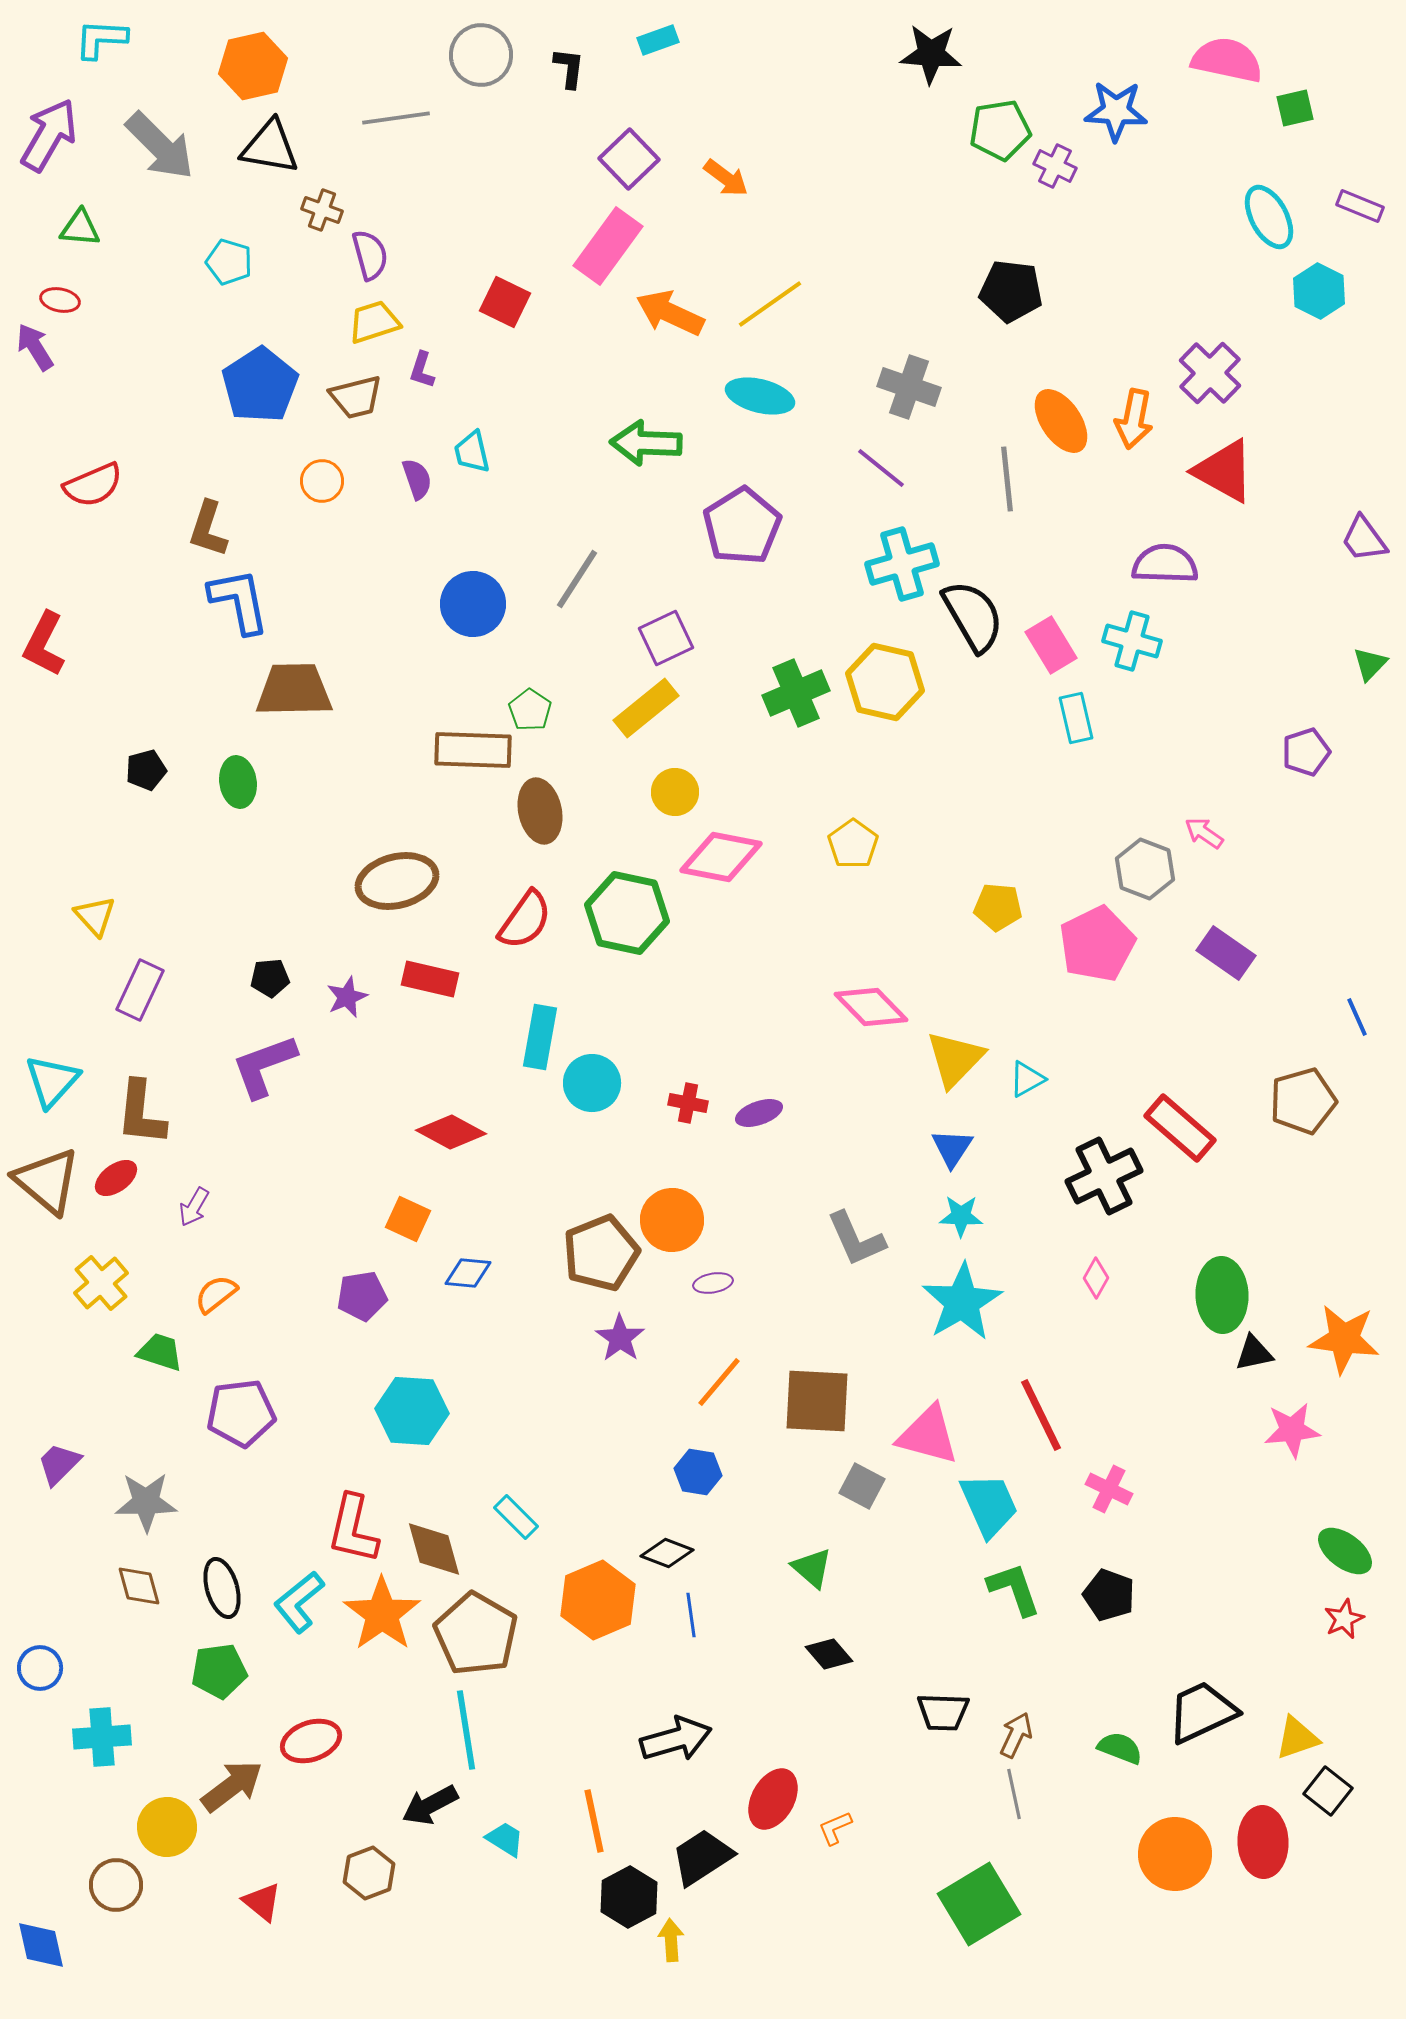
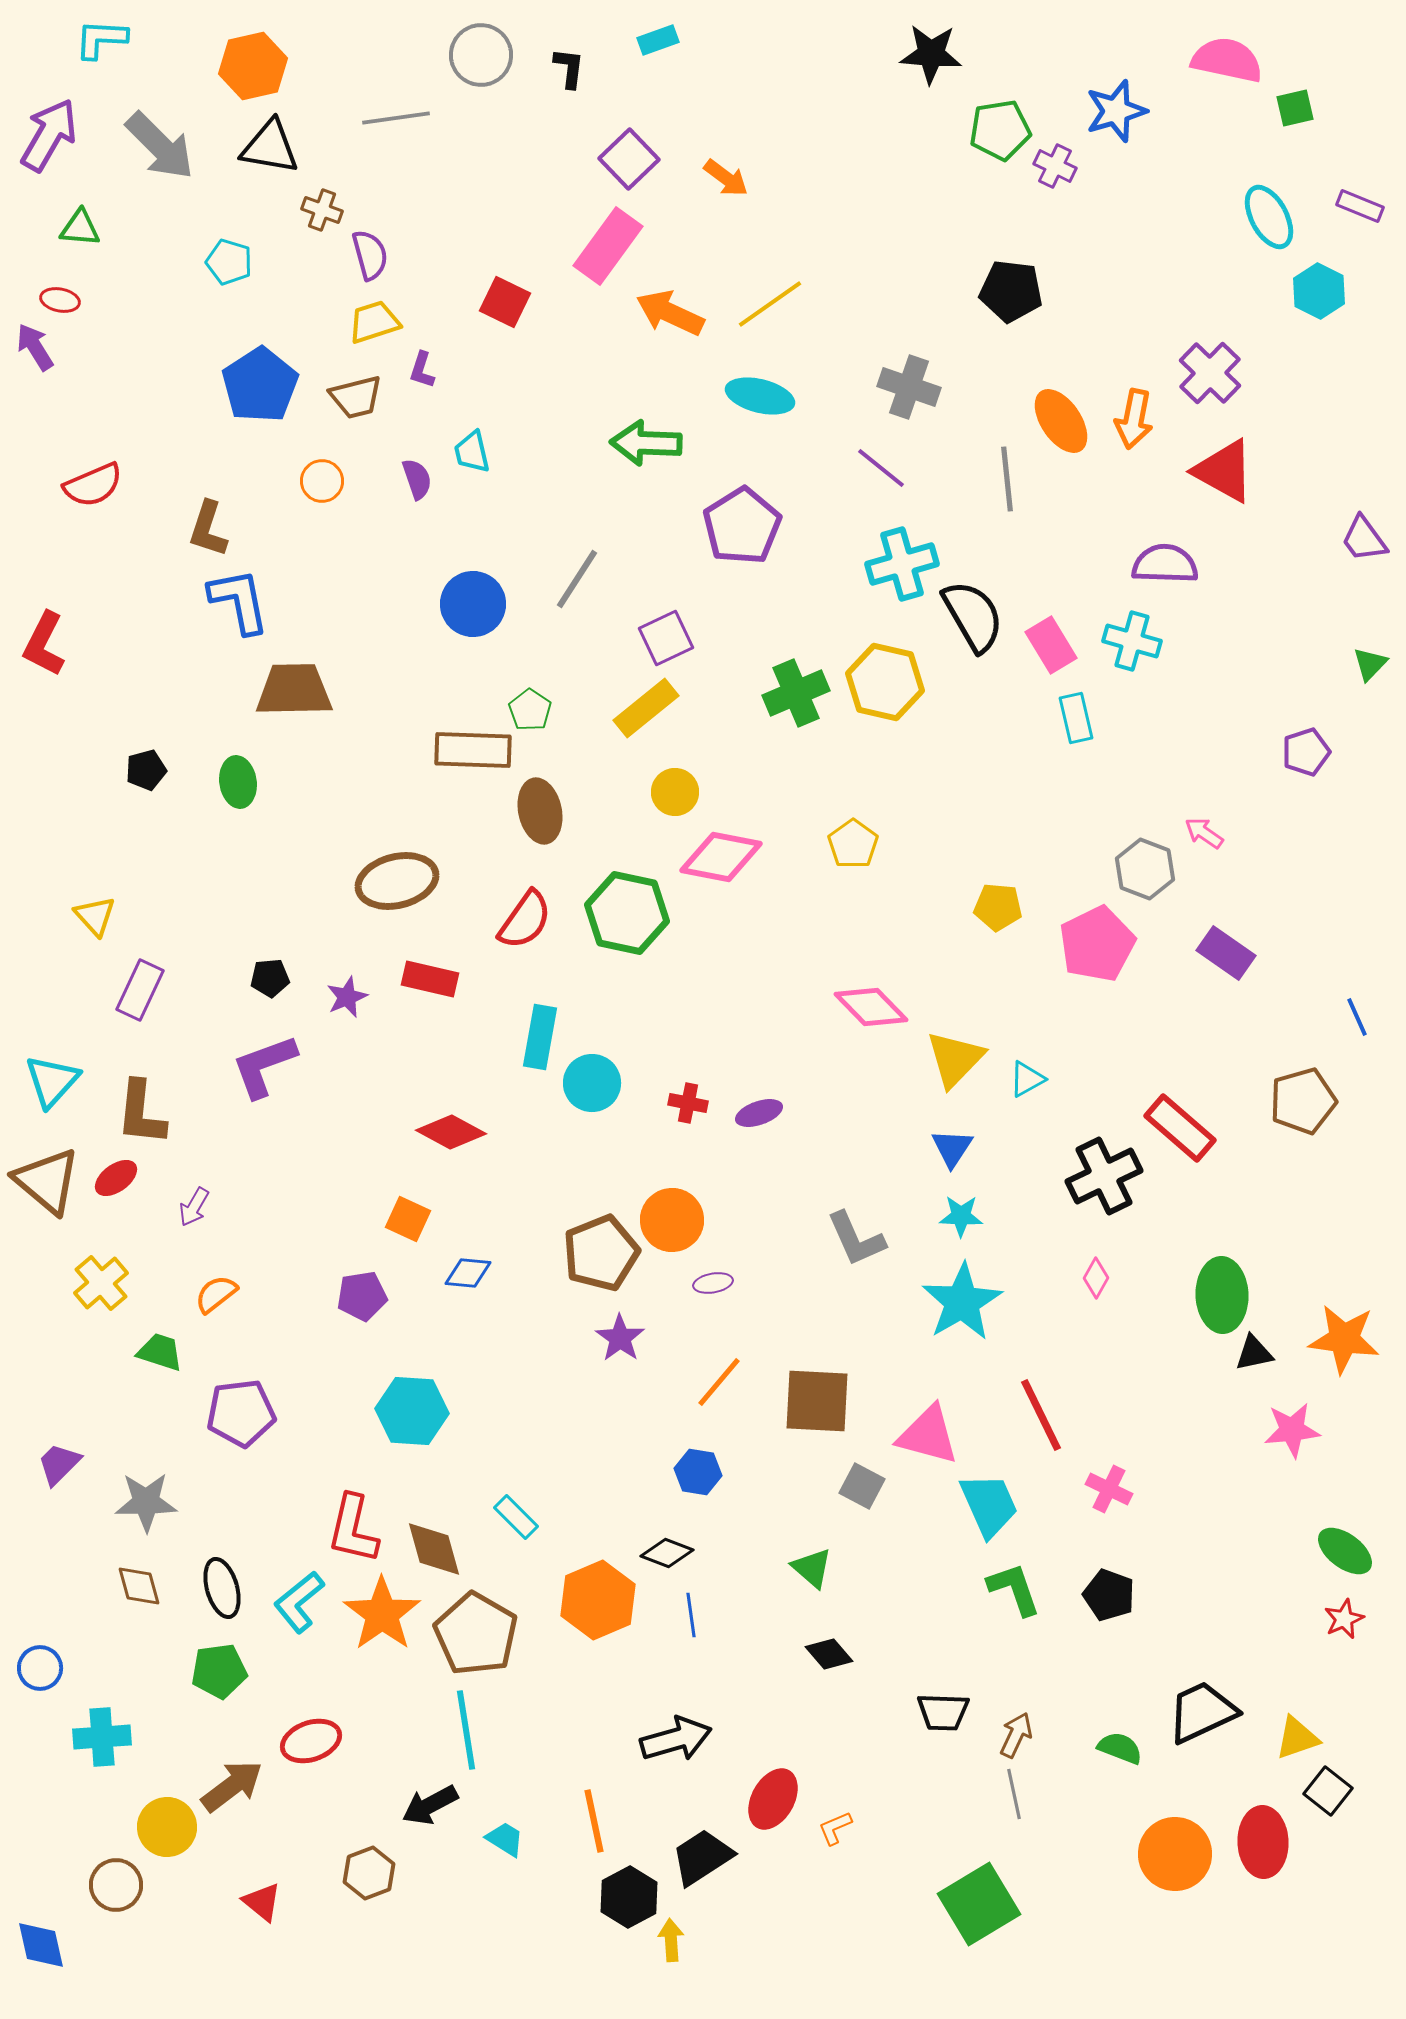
blue star at (1116, 111): rotated 20 degrees counterclockwise
